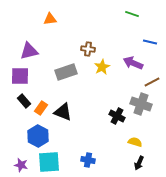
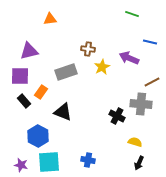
purple arrow: moved 4 px left, 5 px up
gray cross: rotated 15 degrees counterclockwise
orange rectangle: moved 16 px up
